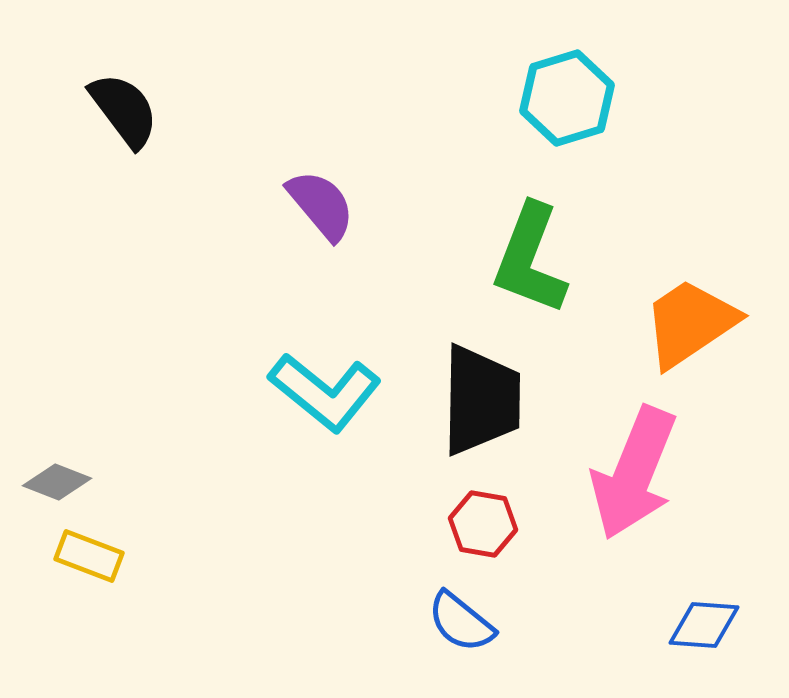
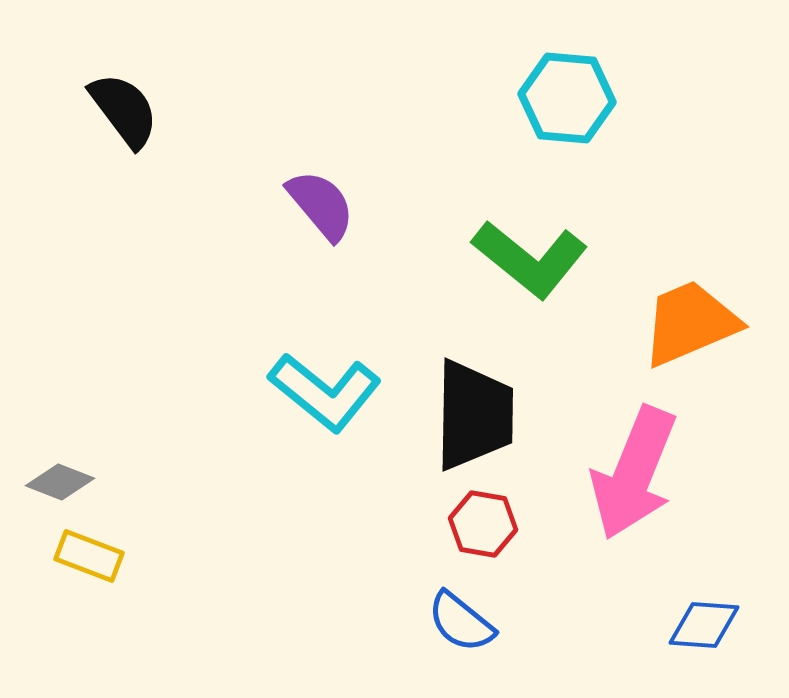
cyan hexagon: rotated 22 degrees clockwise
green L-shape: rotated 72 degrees counterclockwise
orange trapezoid: rotated 11 degrees clockwise
black trapezoid: moved 7 px left, 15 px down
gray diamond: moved 3 px right
